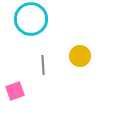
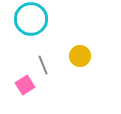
gray line: rotated 18 degrees counterclockwise
pink square: moved 10 px right, 6 px up; rotated 12 degrees counterclockwise
